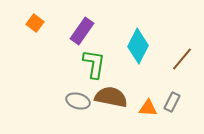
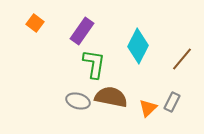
orange triangle: rotated 48 degrees counterclockwise
